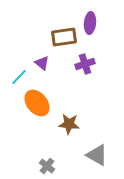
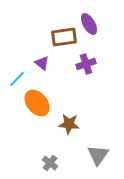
purple ellipse: moved 1 px left, 1 px down; rotated 35 degrees counterclockwise
purple cross: moved 1 px right
cyan line: moved 2 px left, 2 px down
gray triangle: moved 1 px right; rotated 35 degrees clockwise
gray cross: moved 3 px right, 3 px up
